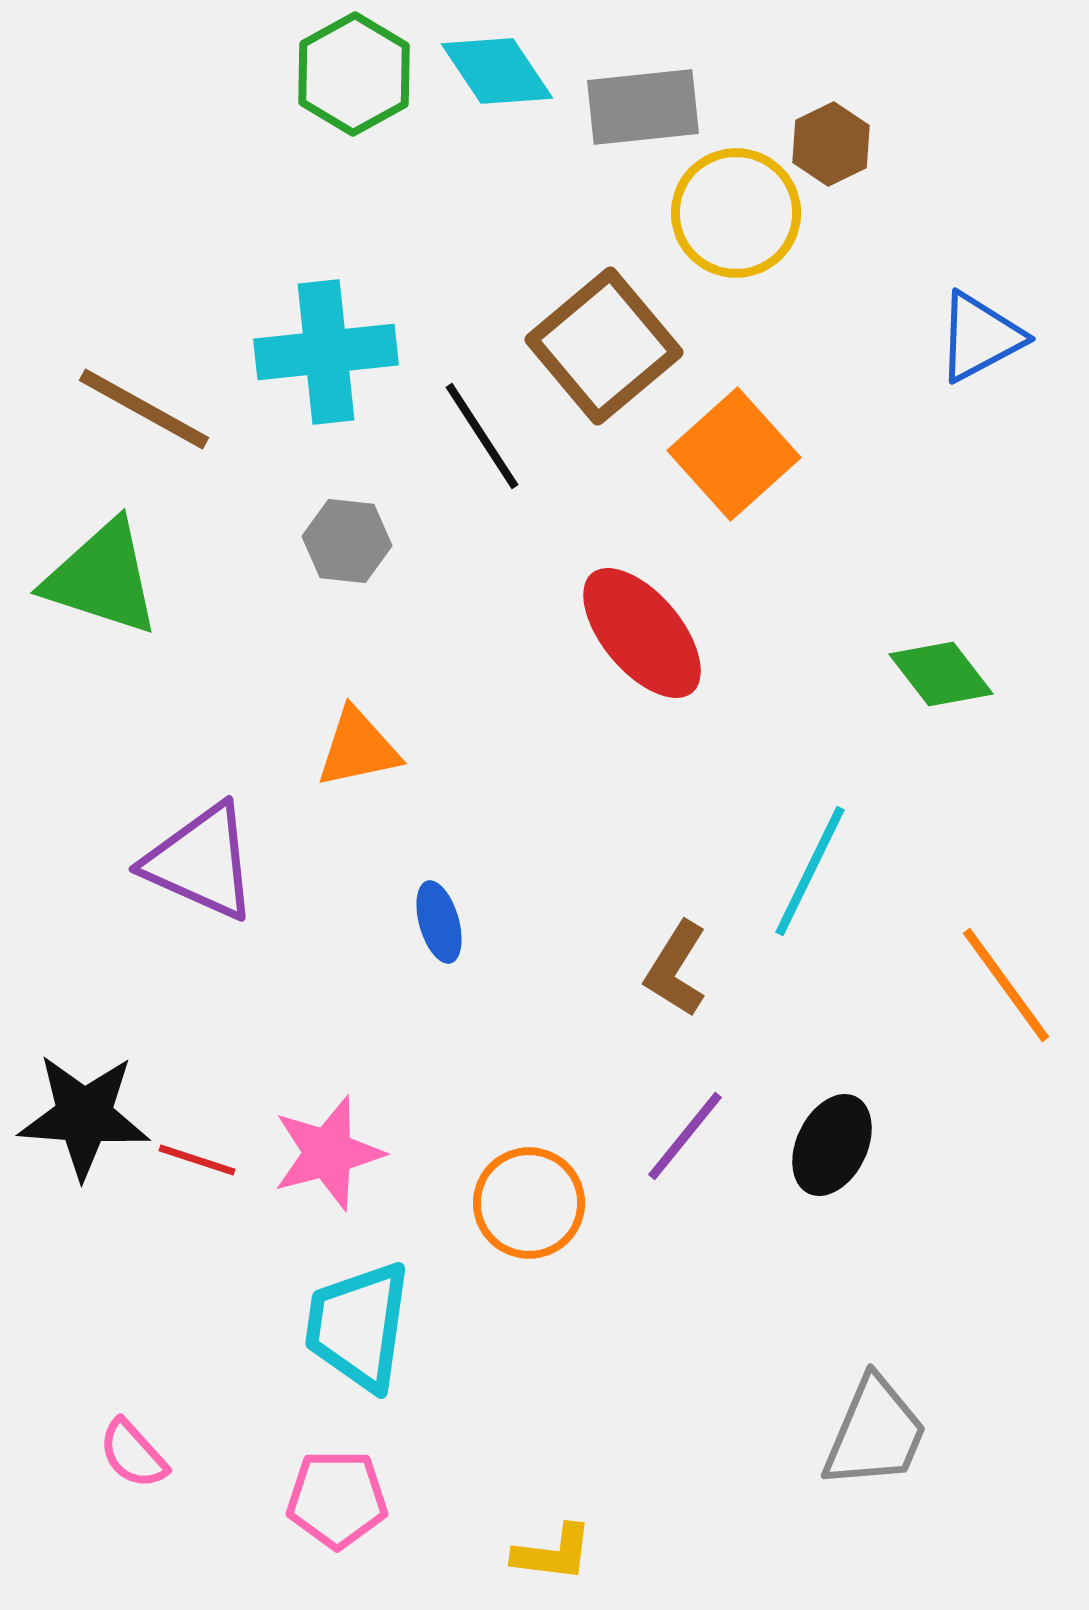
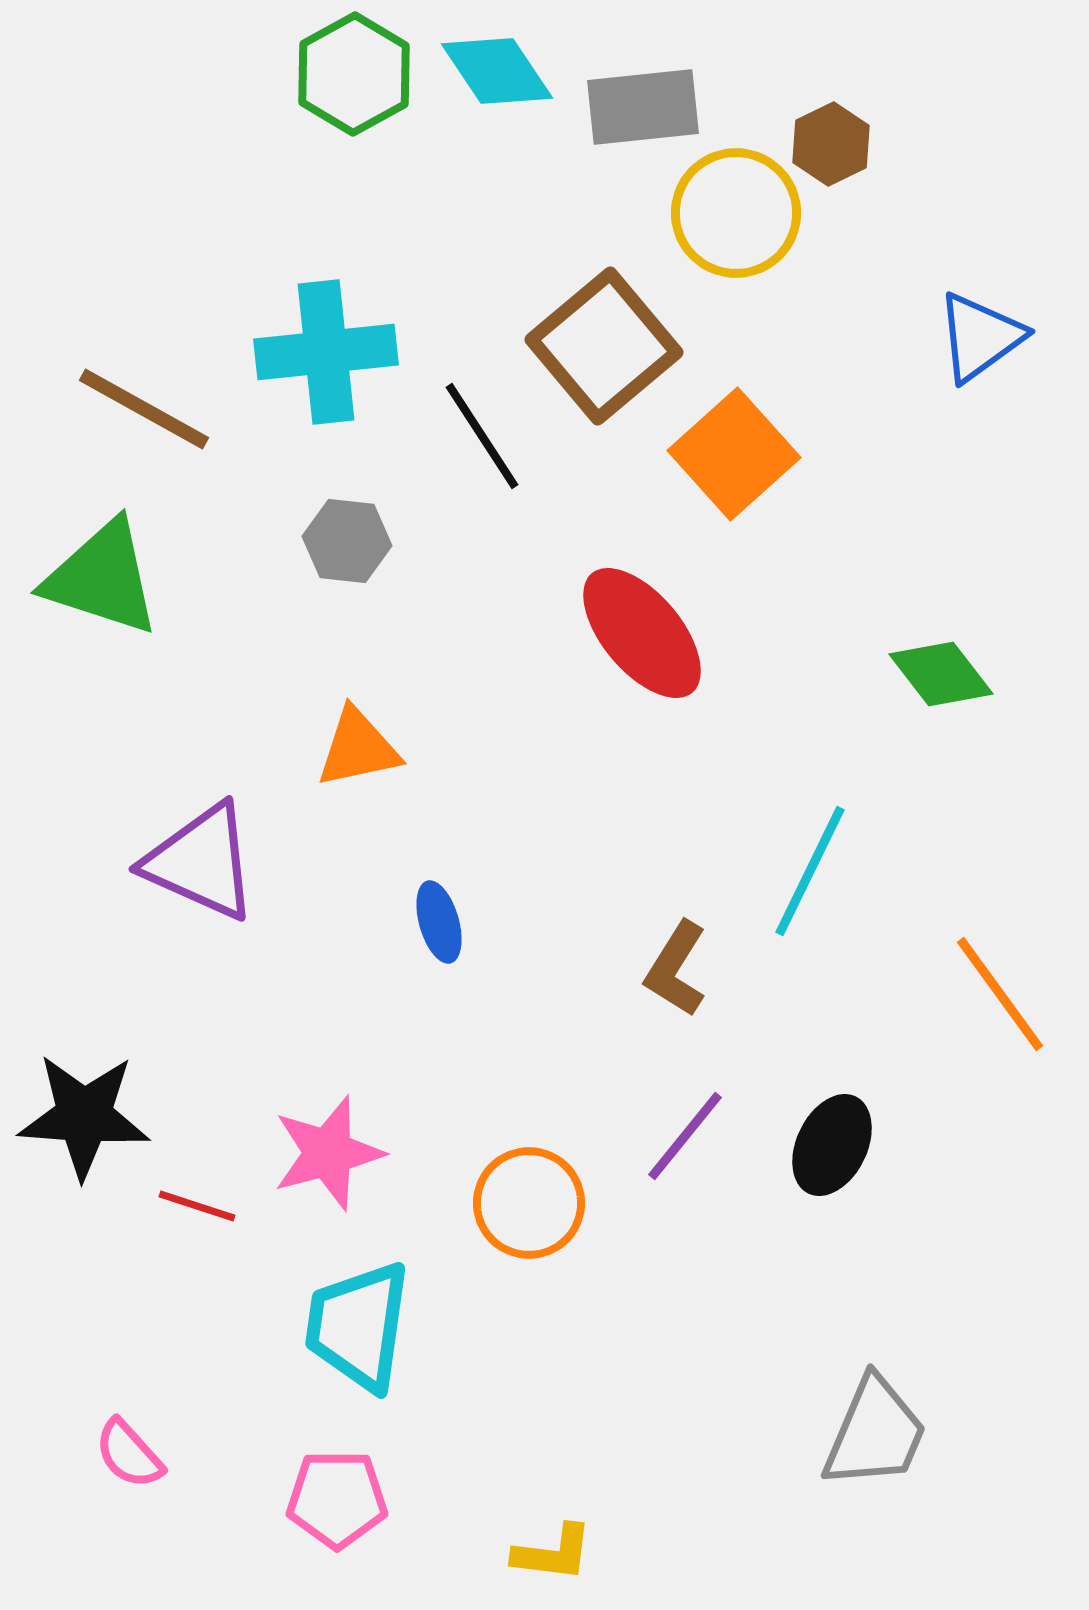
blue triangle: rotated 8 degrees counterclockwise
orange line: moved 6 px left, 9 px down
red line: moved 46 px down
pink semicircle: moved 4 px left
